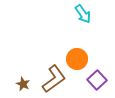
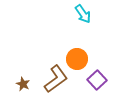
brown L-shape: moved 2 px right
